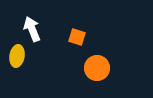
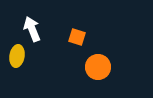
orange circle: moved 1 px right, 1 px up
